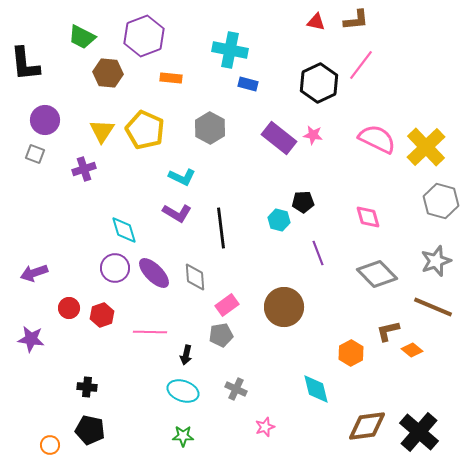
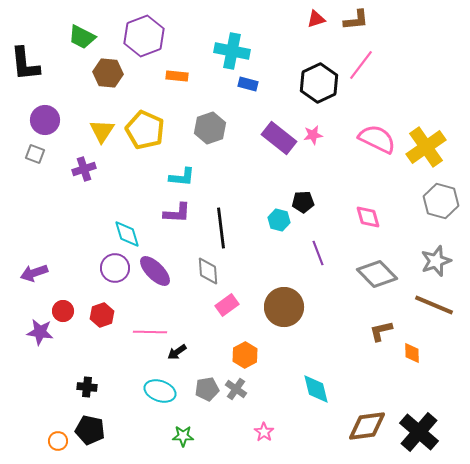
red triangle at (316, 22): moved 3 px up; rotated 30 degrees counterclockwise
cyan cross at (230, 50): moved 2 px right, 1 px down
orange rectangle at (171, 78): moved 6 px right, 2 px up
gray hexagon at (210, 128): rotated 12 degrees clockwise
pink star at (313, 135): rotated 18 degrees counterclockwise
yellow cross at (426, 147): rotated 9 degrees clockwise
cyan L-shape at (182, 177): rotated 20 degrees counterclockwise
purple L-shape at (177, 213): rotated 28 degrees counterclockwise
cyan diamond at (124, 230): moved 3 px right, 4 px down
purple ellipse at (154, 273): moved 1 px right, 2 px up
gray diamond at (195, 277): moved 13 px right, 6 px up
brown line at (433, 307): moved 1 px right, 2 px up
red circle at (69, 308): moved 6 px left, 3 px down
brown L-shape at (388, 331): moved 7 px left
gray pentagon at (221, 335): moved 14 px left, 54 px down
purple star at (31, 339): moved 9 px right, 7 px up
orange diamond at (412, 350): moved 3 px down; rotated 50 degrees clockwise
orange hexagon at (351, 353): moved 106 px left, 2 px down
black arrow at (186, 355): moved 9 px left, 3 px up; rotated 42 degrees clockwise
gray cross at (236, 389): rotated 10 degrees clockwise
cyan ellipse at (183, 391): moved 23 px left
pink star at (265, 427): moved 1 px left, 5 px down; rotated 18 degrees counterclockwise
orange circle at (50, 445): moved 8 px right, 4 px up
